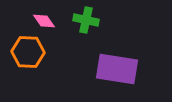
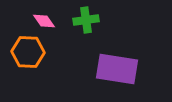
green cross: rotated 20 degrees counterclockwise
